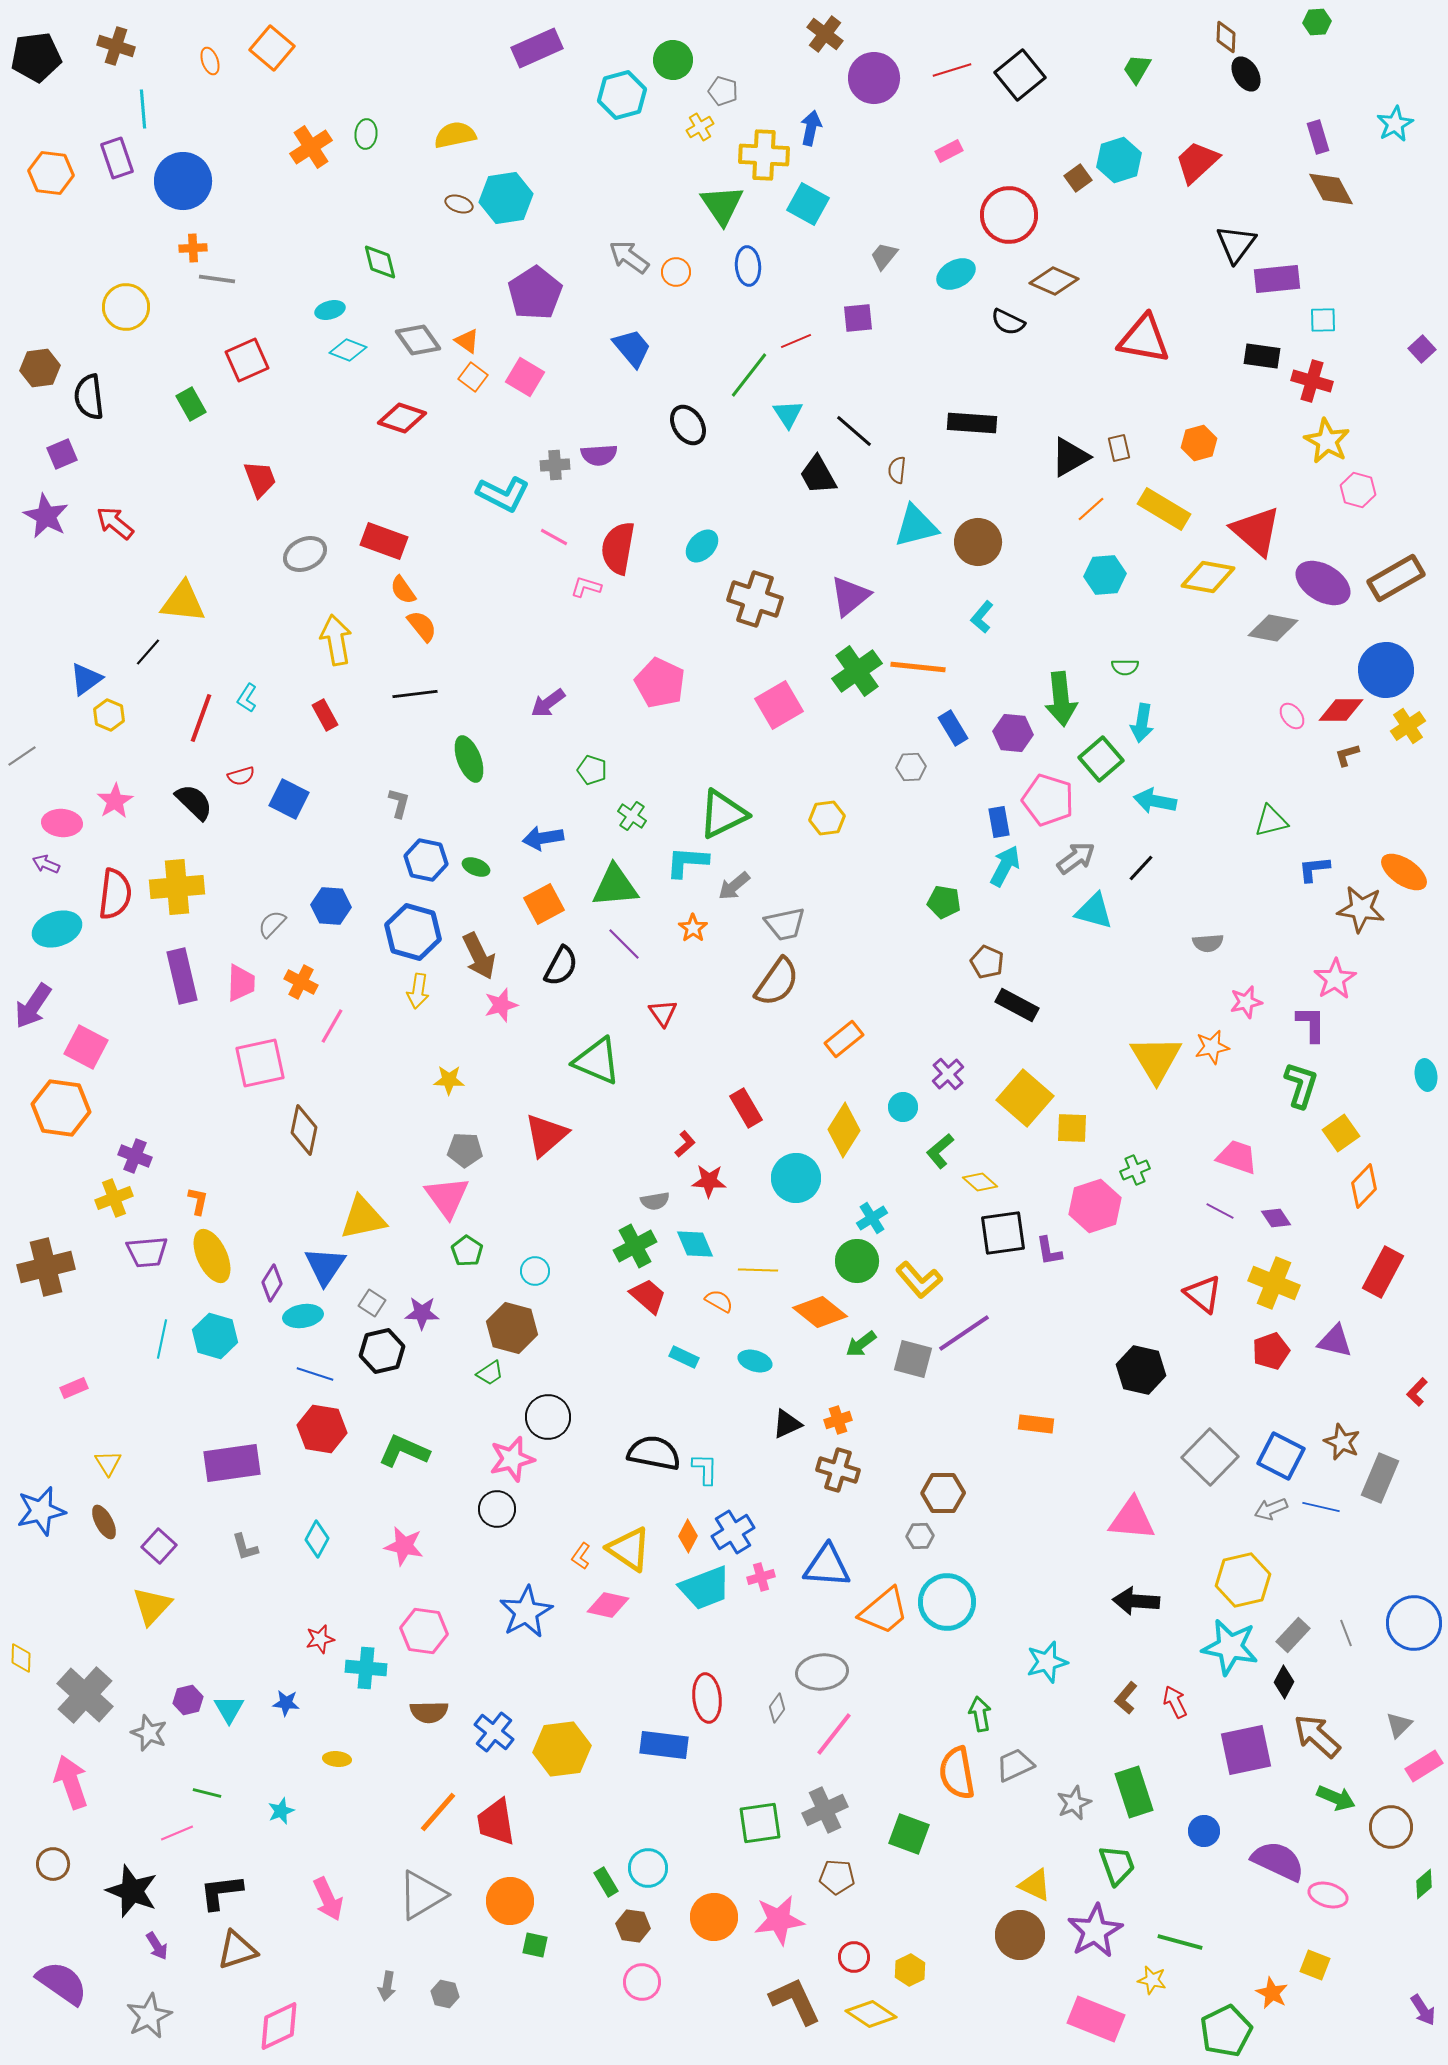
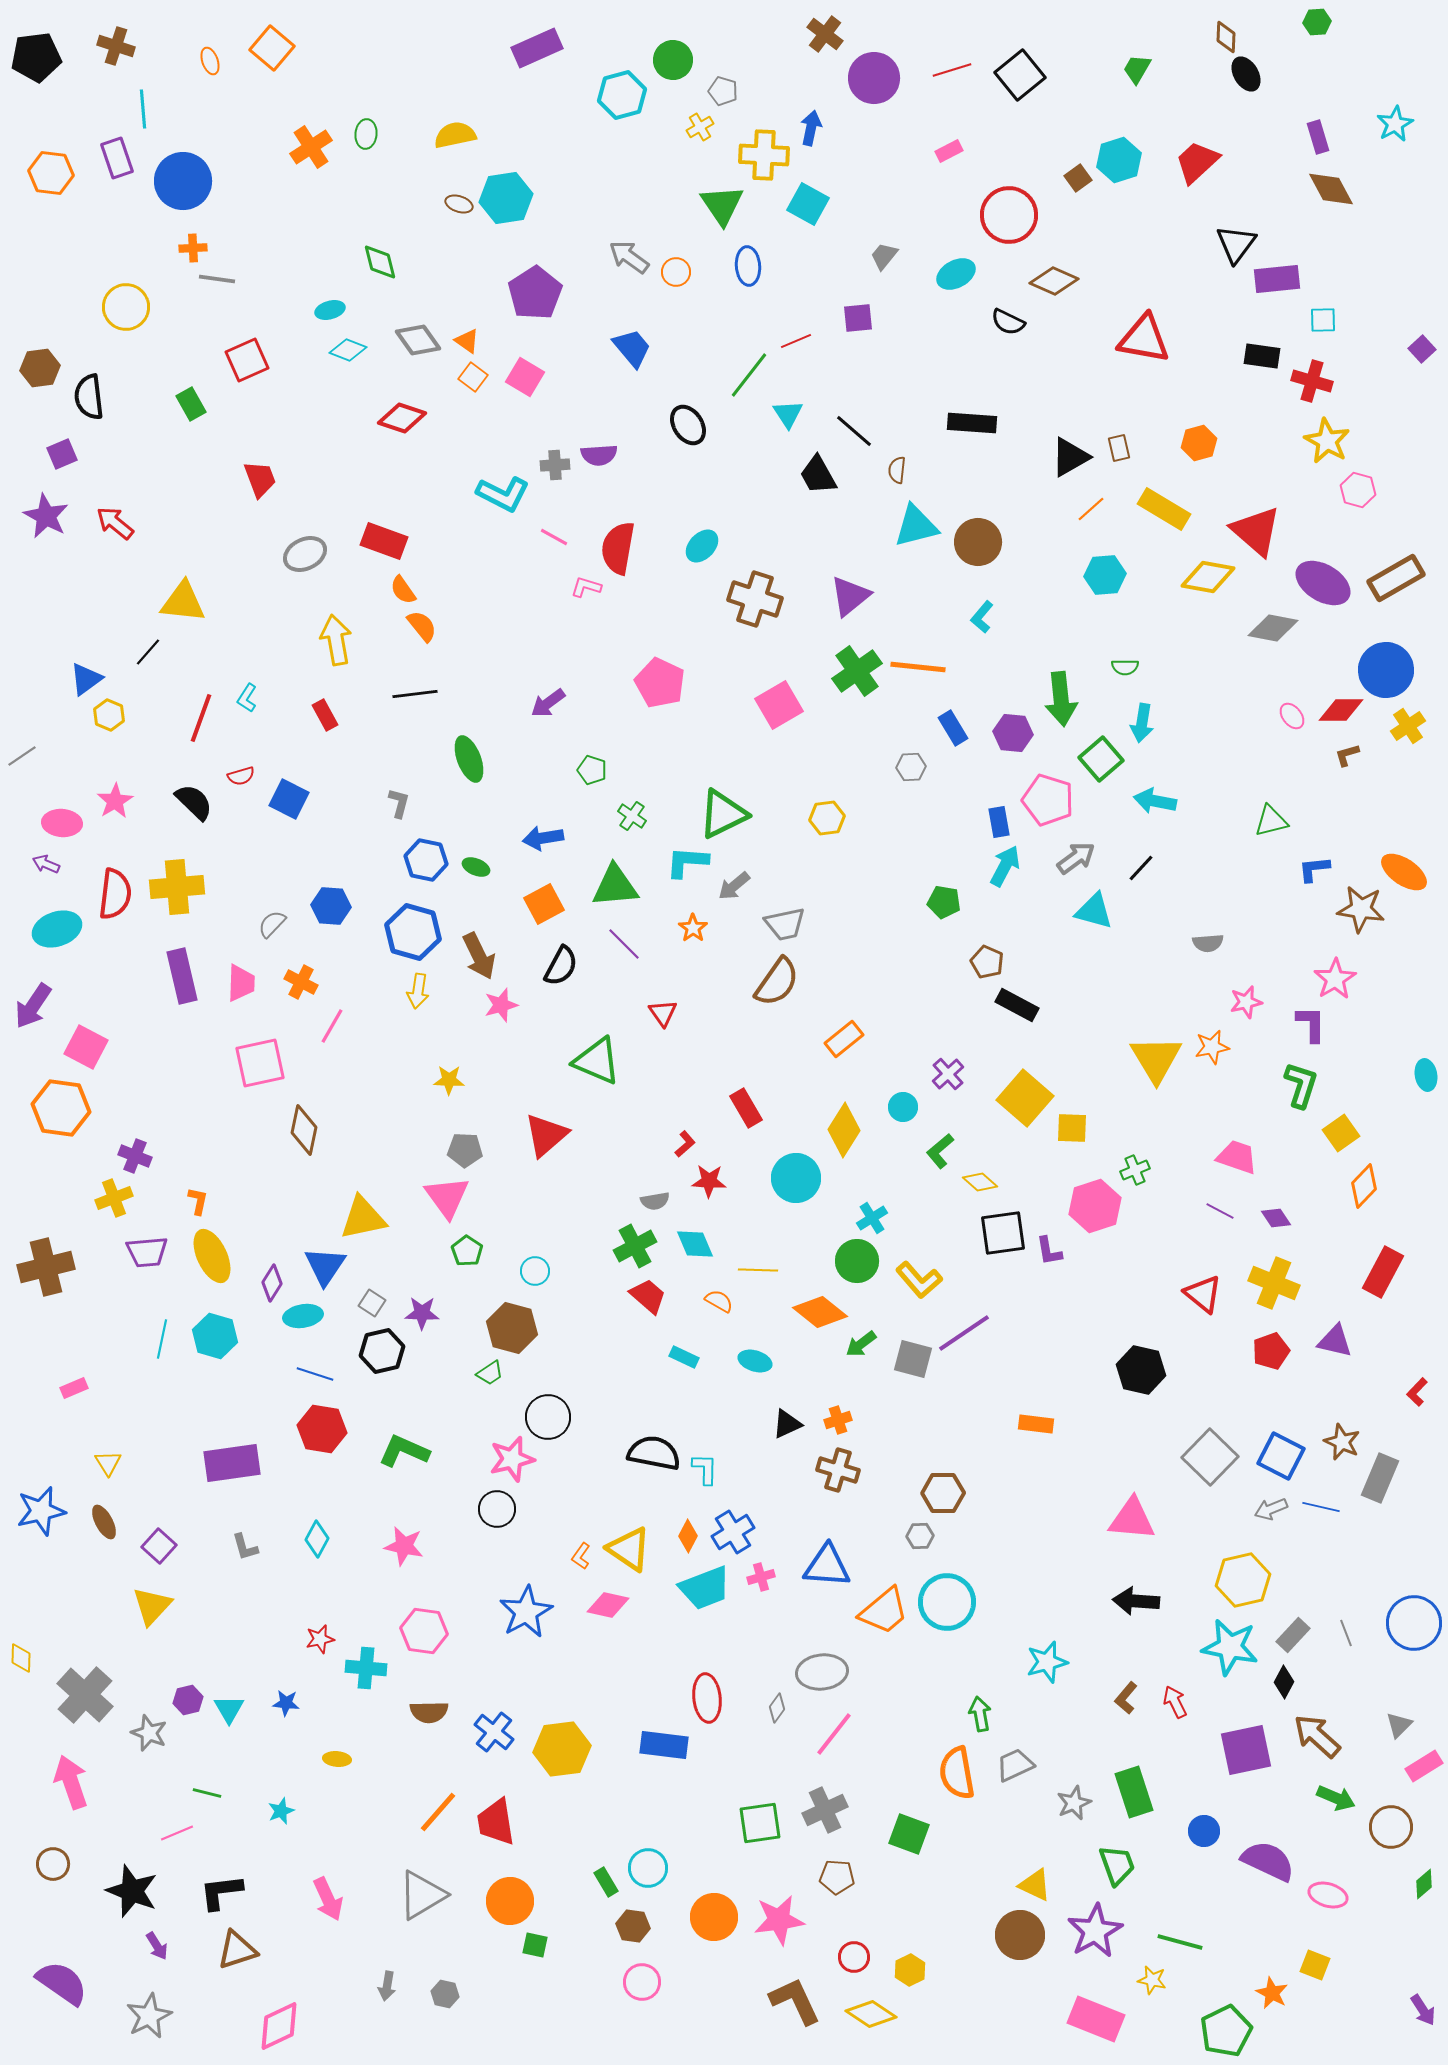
purple semicircle at (1278, 1861): moved 10 px left
